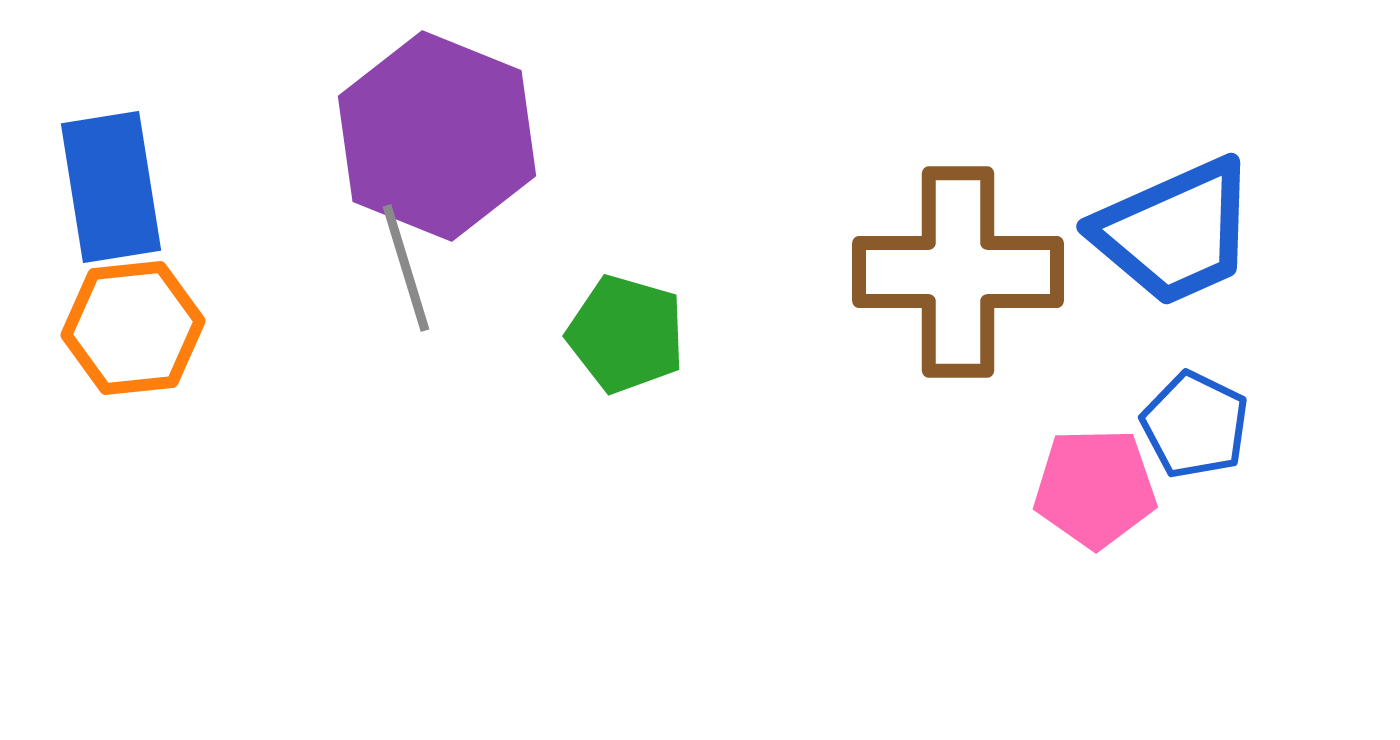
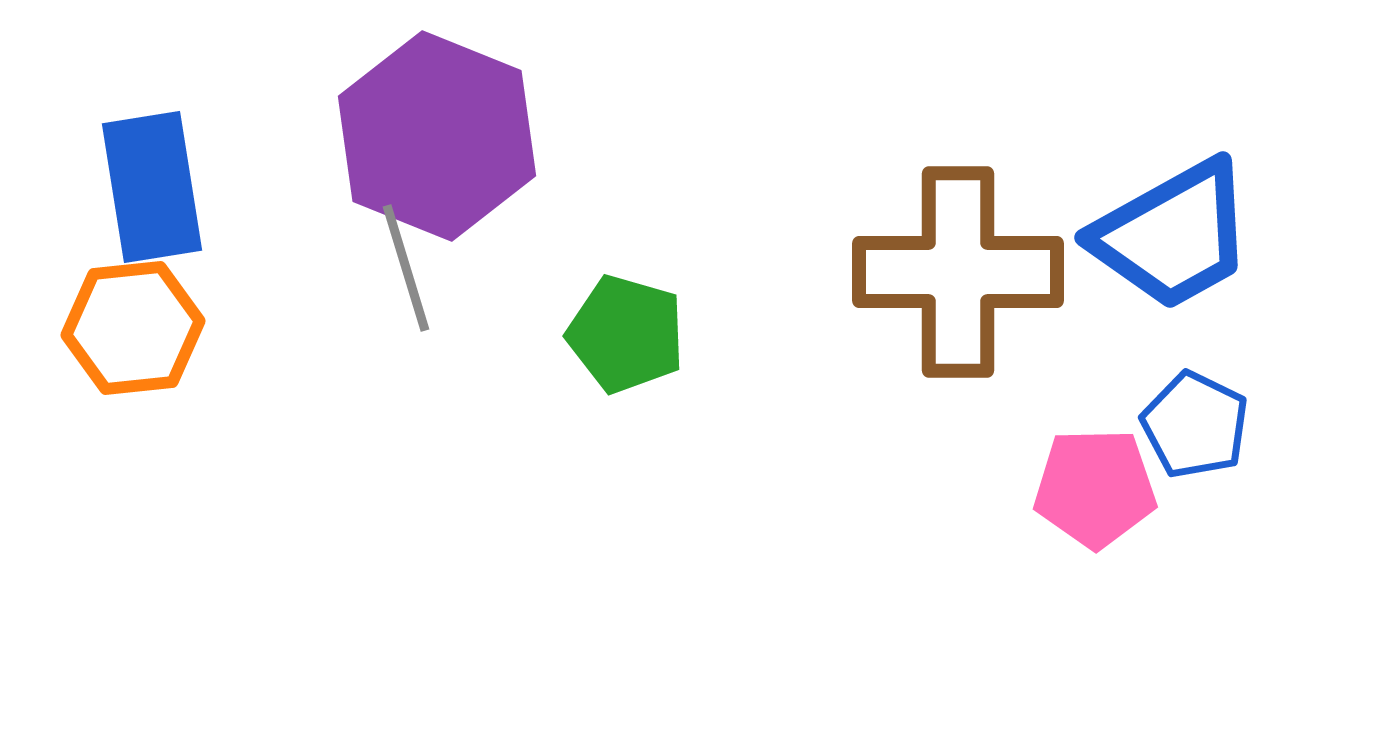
blue rectangle: moved 41 px right
blue trapezoid: moved 2 px left, 3 px down; rotated 5 degrees counterclockwise
